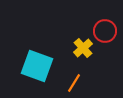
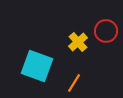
red circle: moved 1 px right
yellow cross: moved 5 px left, 6 px up
